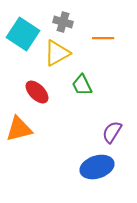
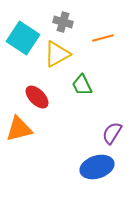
cyan square: moved 4 px down
orange line: rotated 15 degrees counterclockwise
yellow triangle: moved 1 px down
red ellipse: moved 5 px down
purple semicircle: moved 1 px down
